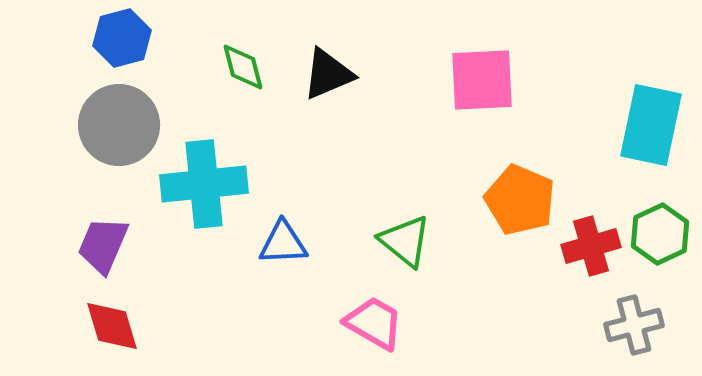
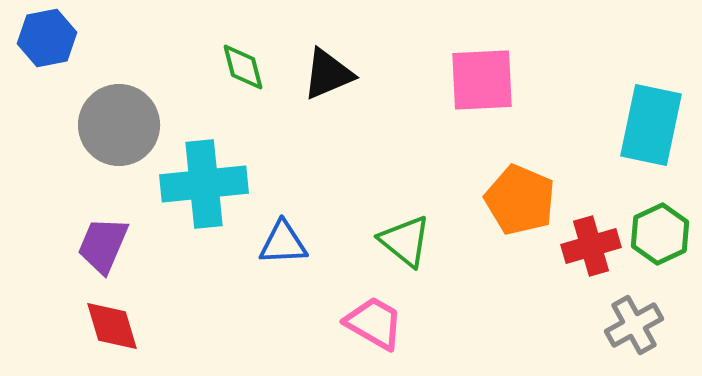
blue hexagon: moved 75 px left; rotated 4 degrees clockwise
gray cross: rotated 14 degrees counterclockwise
